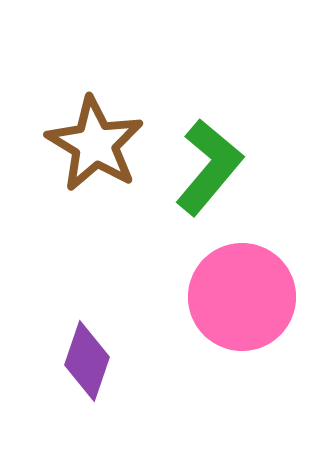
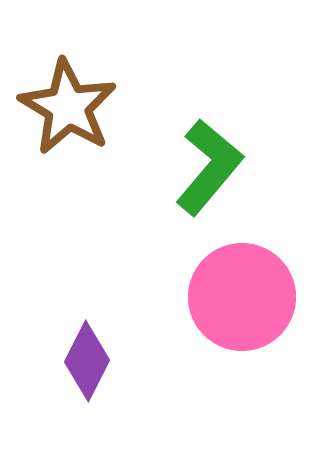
brown star: moved 27 px left, 37 px up
purple diamond: rotated 8 degrees clockwise
